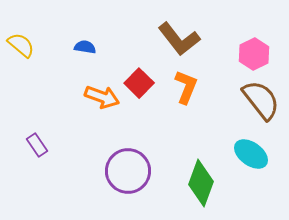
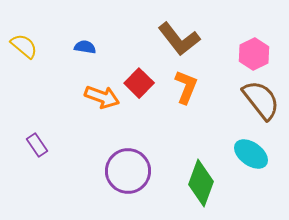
yellow semicircle: moved 3 px right, 1 px down
